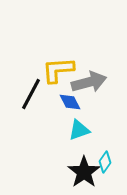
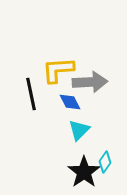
gray arrow: moved 1 px right; rotated 12 degrees clockwise
black line: rotated 40 degrees counterclockwise
cyan triangle: rotated 25 degrees counterclockwise
